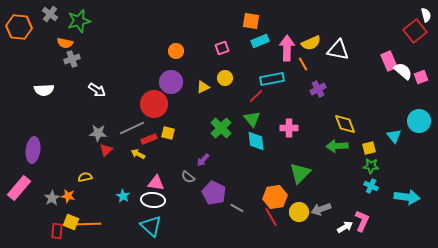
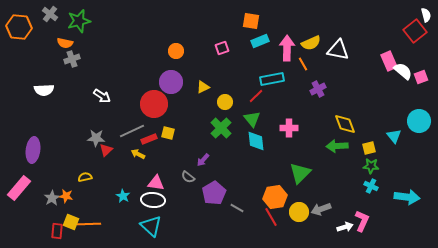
yellow circle at (225, 78): moved 24 px down
white arrow at (97, 90): moved 5 px right, 6 px down
gray line at (132, 128): moved 3 px down
gray star at (98, 133): moved 2 px left, 5 px down
purple pentagon at (214, 193): rotated 15 degrees clockwise
orange star at (68, 196): moved 2 px left
white arrow at (345, 227): rotated 14 degrees clockwise
